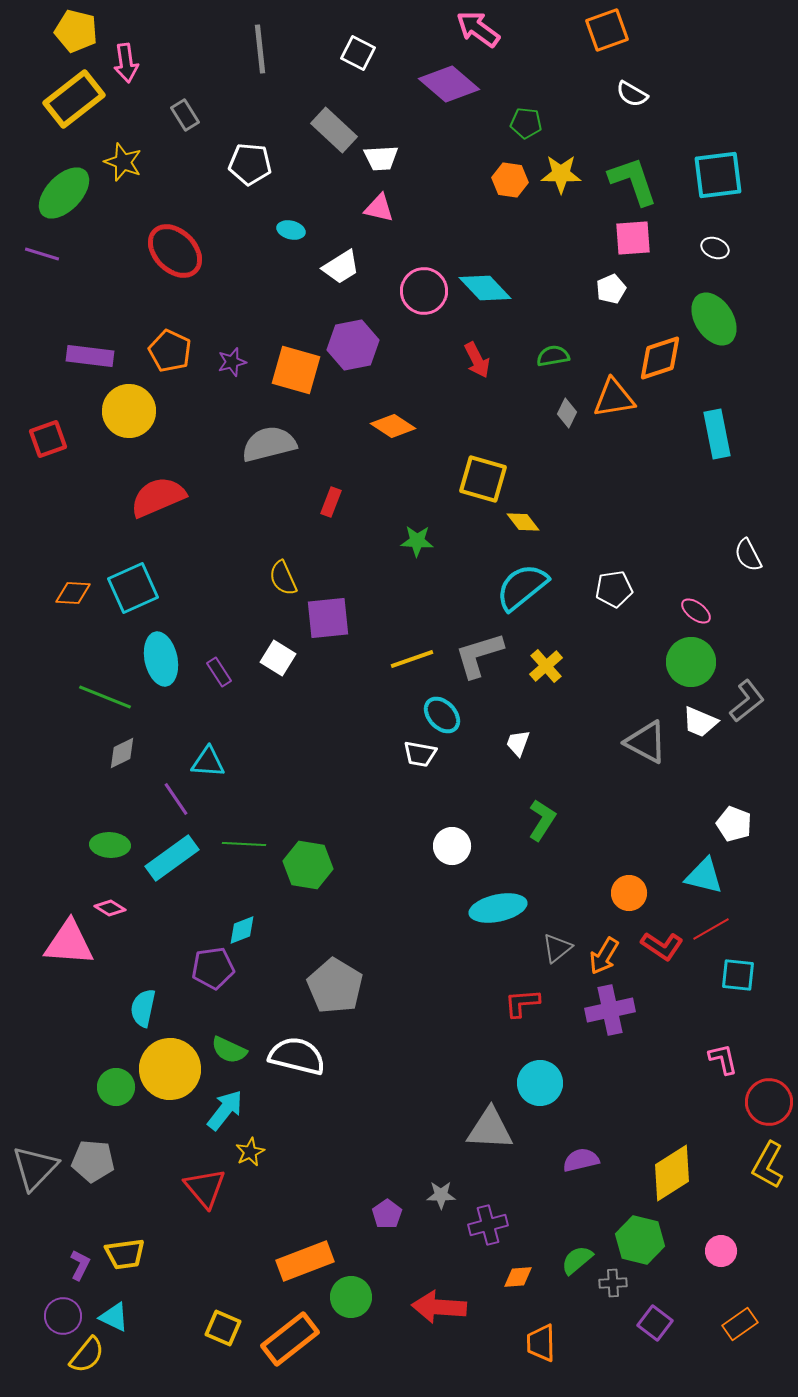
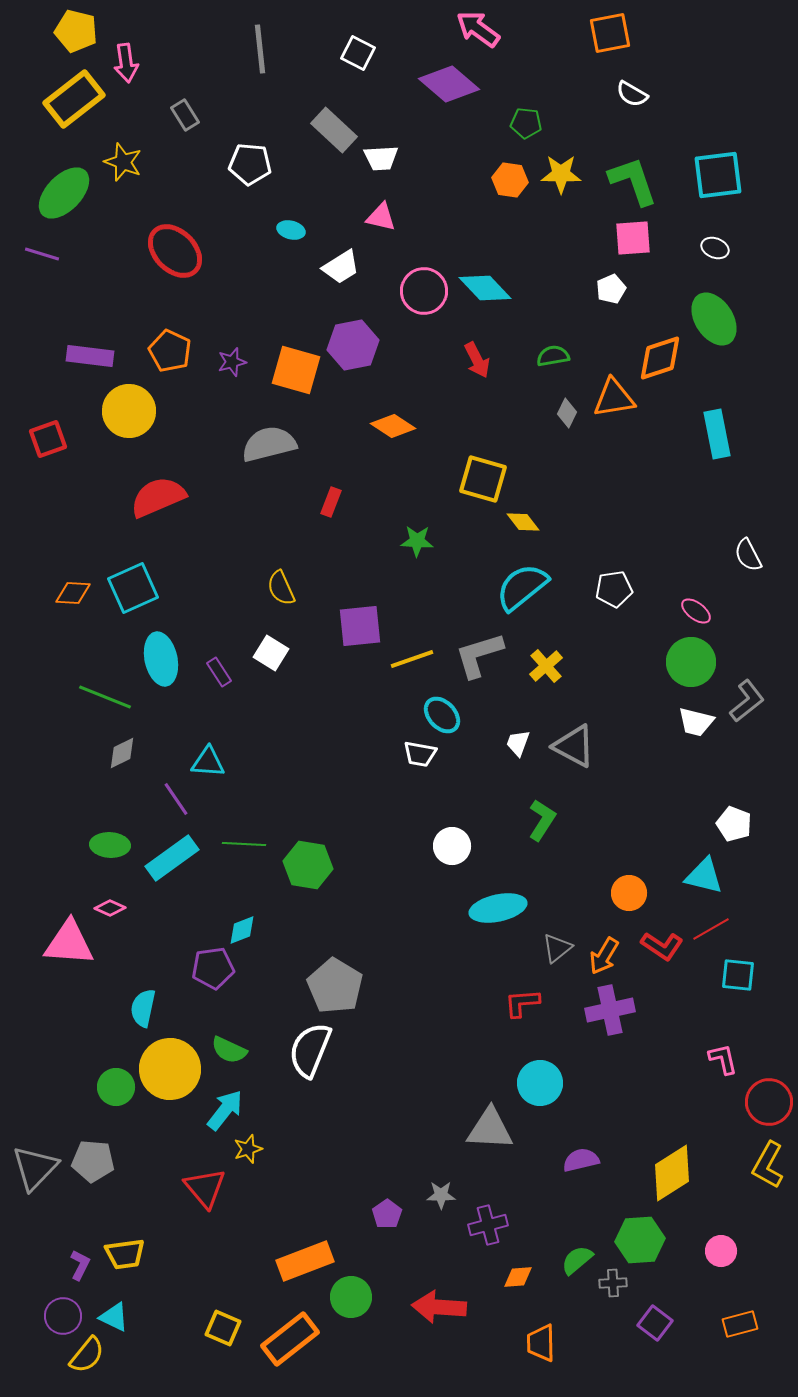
orange square at (607, 30): moved 3 px right, 3 px down; rotated 9 degrees clockwise
pink triangle at (379, 208): moved 2 px right, 9 px down
yellow semicircle at (283, 578): moved 2 px left, 10 px down
purple square at (328, 618): moved 32 px right, 8 px down
white square at (278, 658): moved 7 px left, 5 px up
white trapezoid at (700, 722): moved 4 px left; rotated 9 degrees counterclockwise
gray triangle at (646, 742): moved 72 px left, 4 px down
pink diamond at (110, 908): rotated 8 degrees counterclockwise
white semicircle at (297, 1056): moved 13 px right, 6 px up; rotated 82 degrees counterclockwise
yellow star at (250, 1152): moved 2 px left, 3 px up; rotated 8 degrees clockwise
green hexagon at (640, 1240): rotated 18 degrees counterclockwise
orange rectangle at (740, 1324): rotated 20 degrees clockwise
